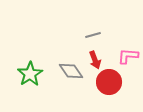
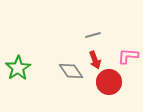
green star: moved 12 px left, 6 px up
